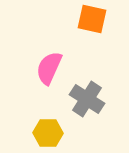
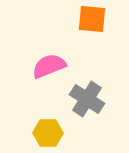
orange square: rotated 8 degrees counterclockwise
pink semicircle: moved 2 px up; rotated 44 degrees clockwise
